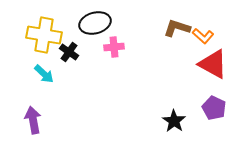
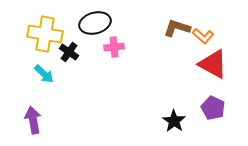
yellow cross: moved 1 px right, 1 px up
purple pentagon: moved 1 px left
